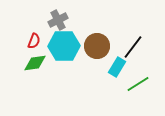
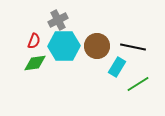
black line: rotated 65 degrees clockwise
